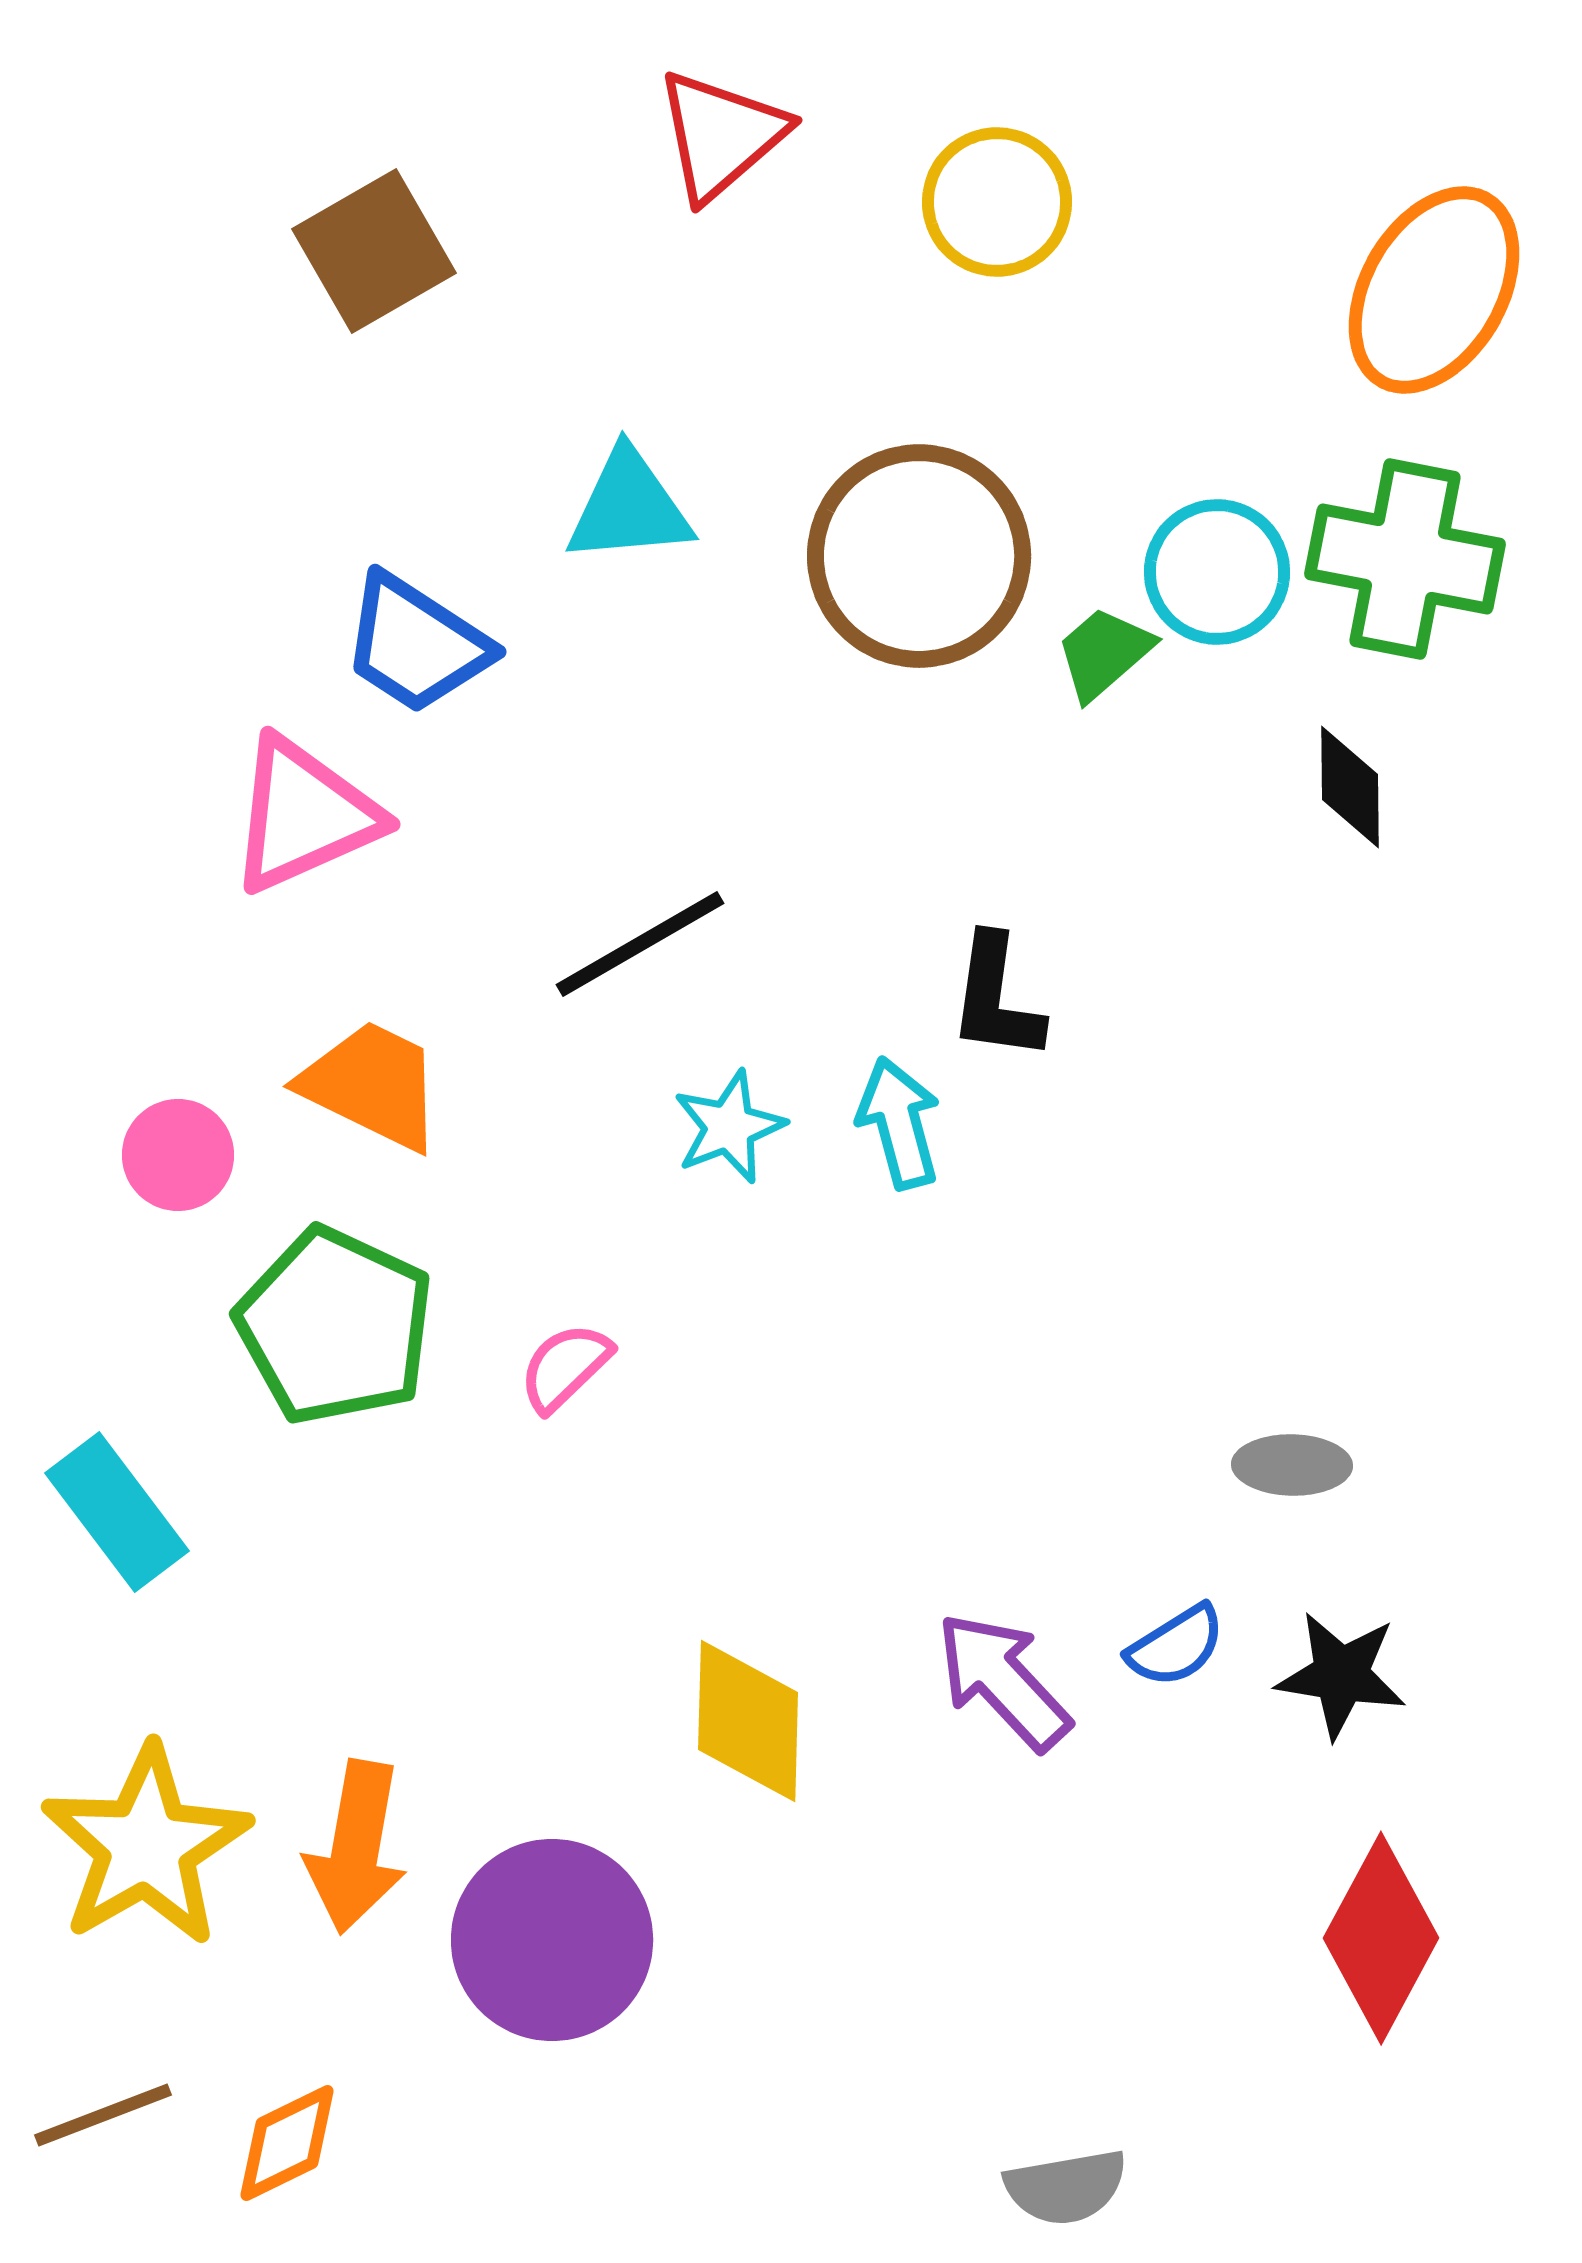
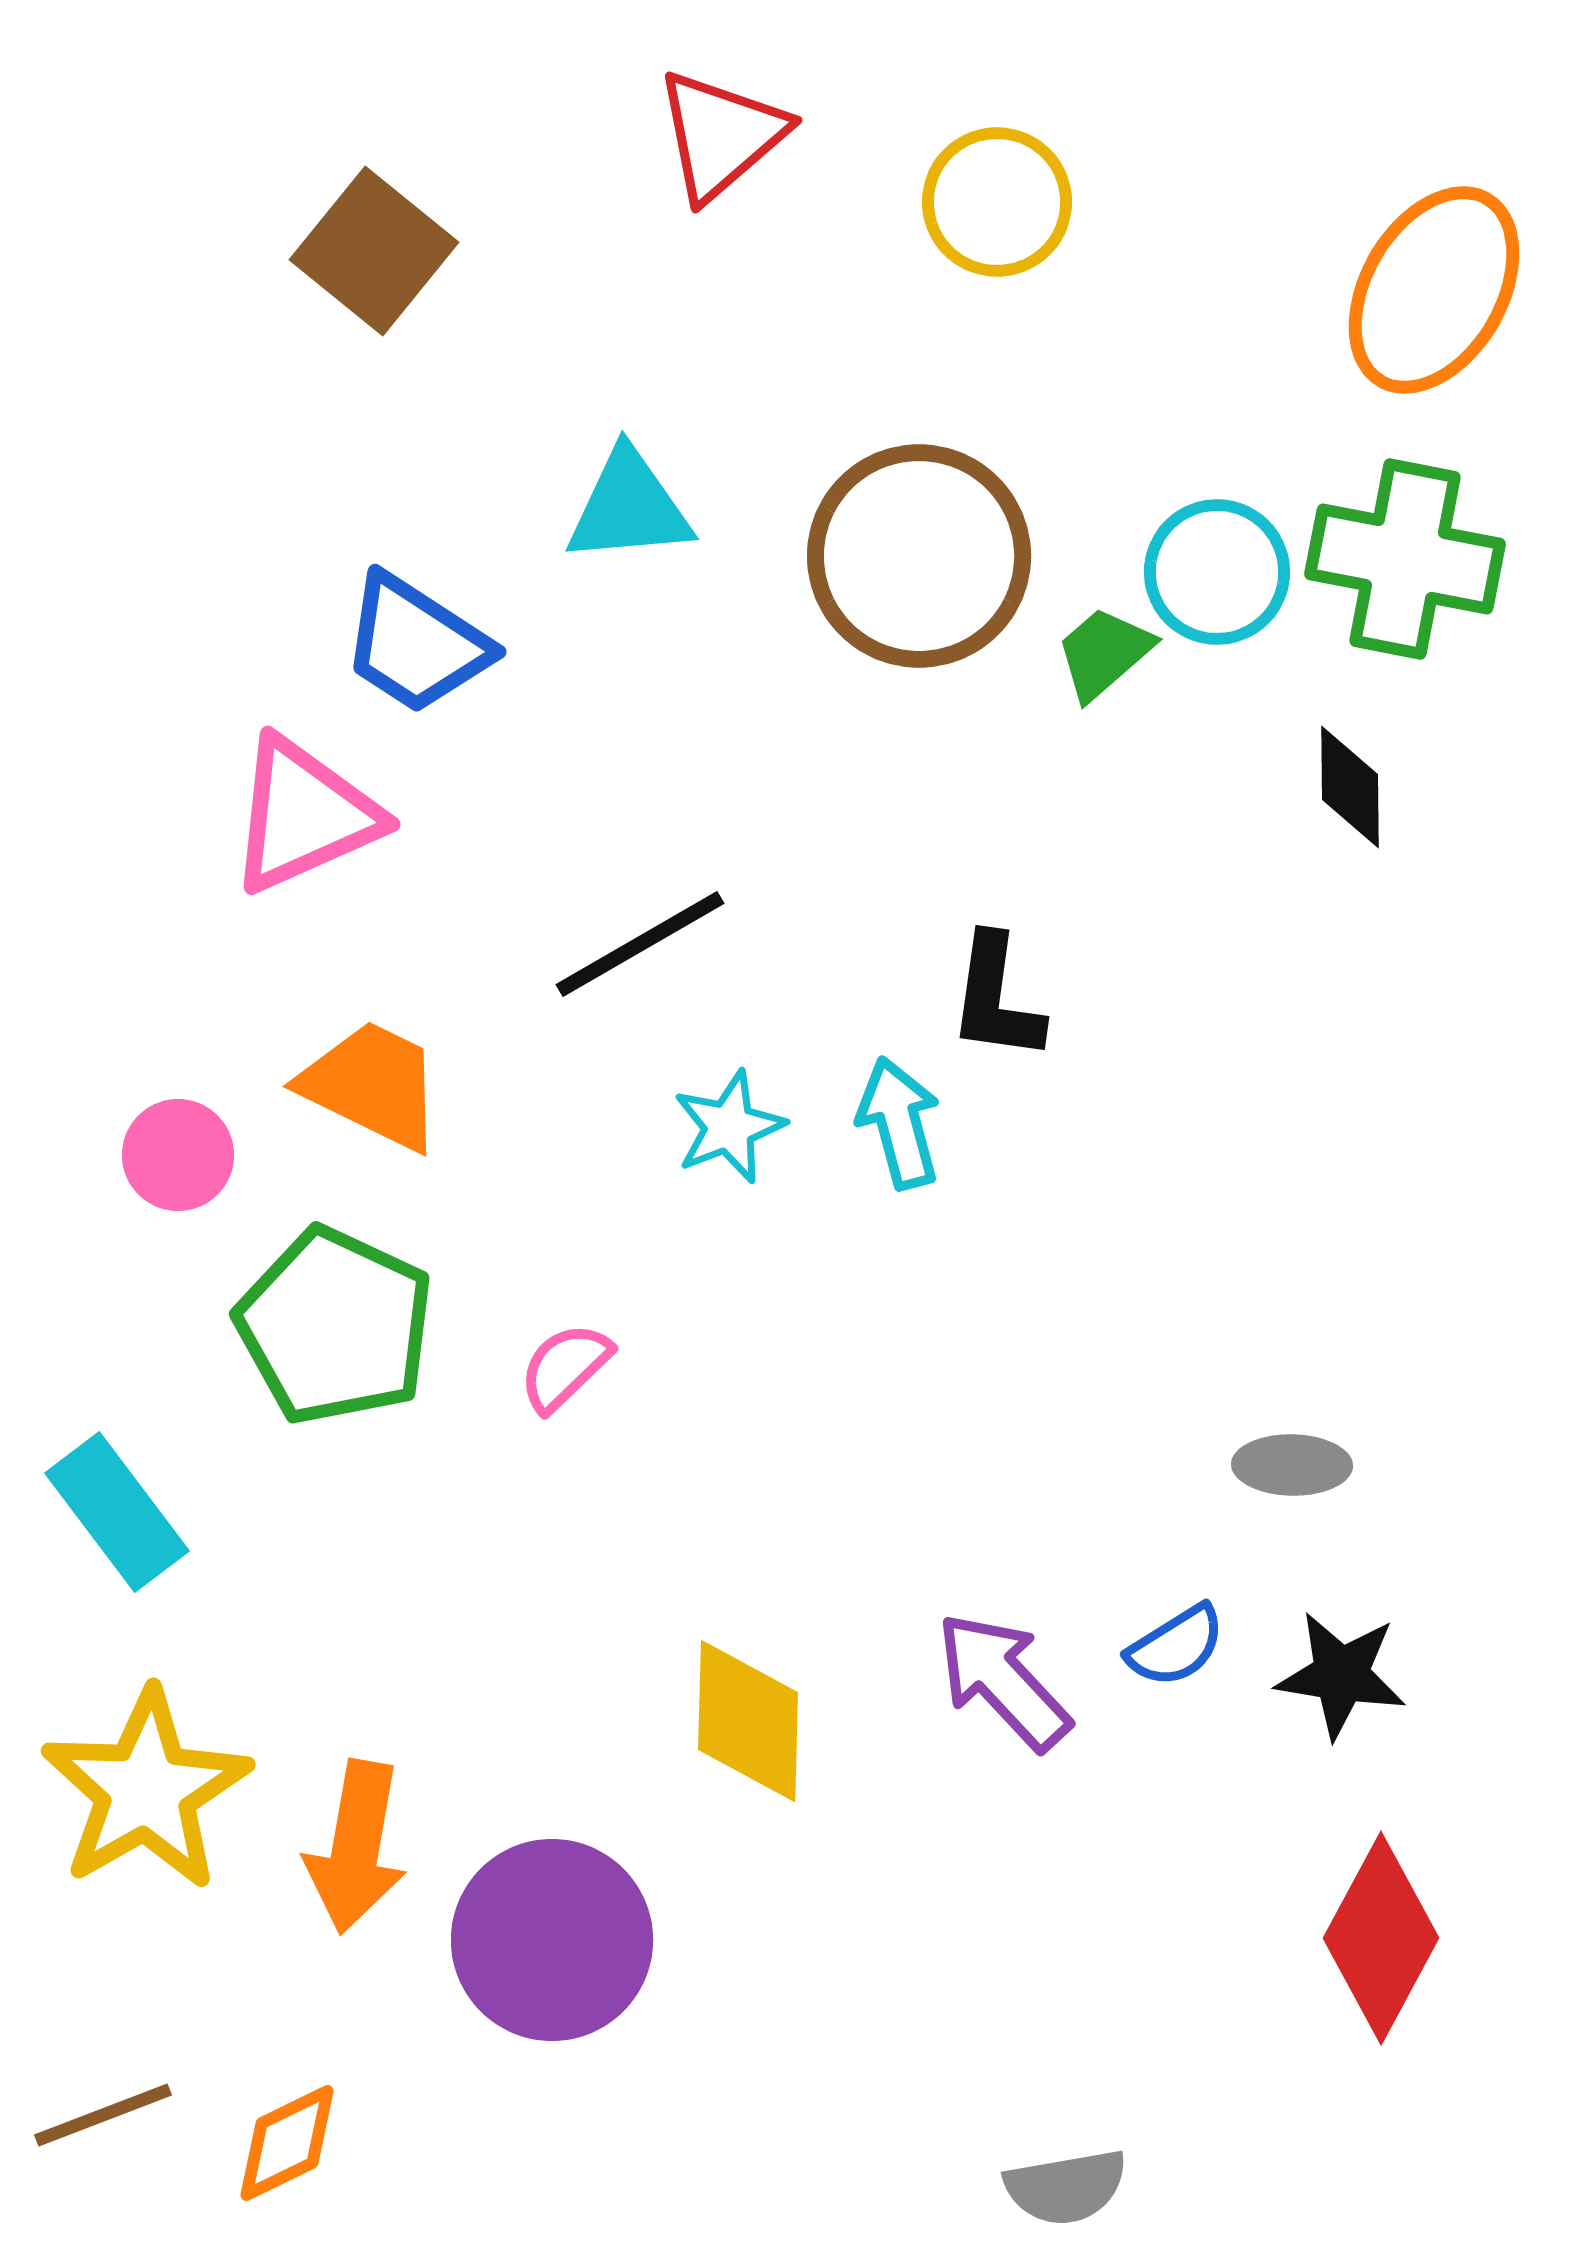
brown square: rotated 21 degrees counterclockwise
yellow star: moved 56 px up
